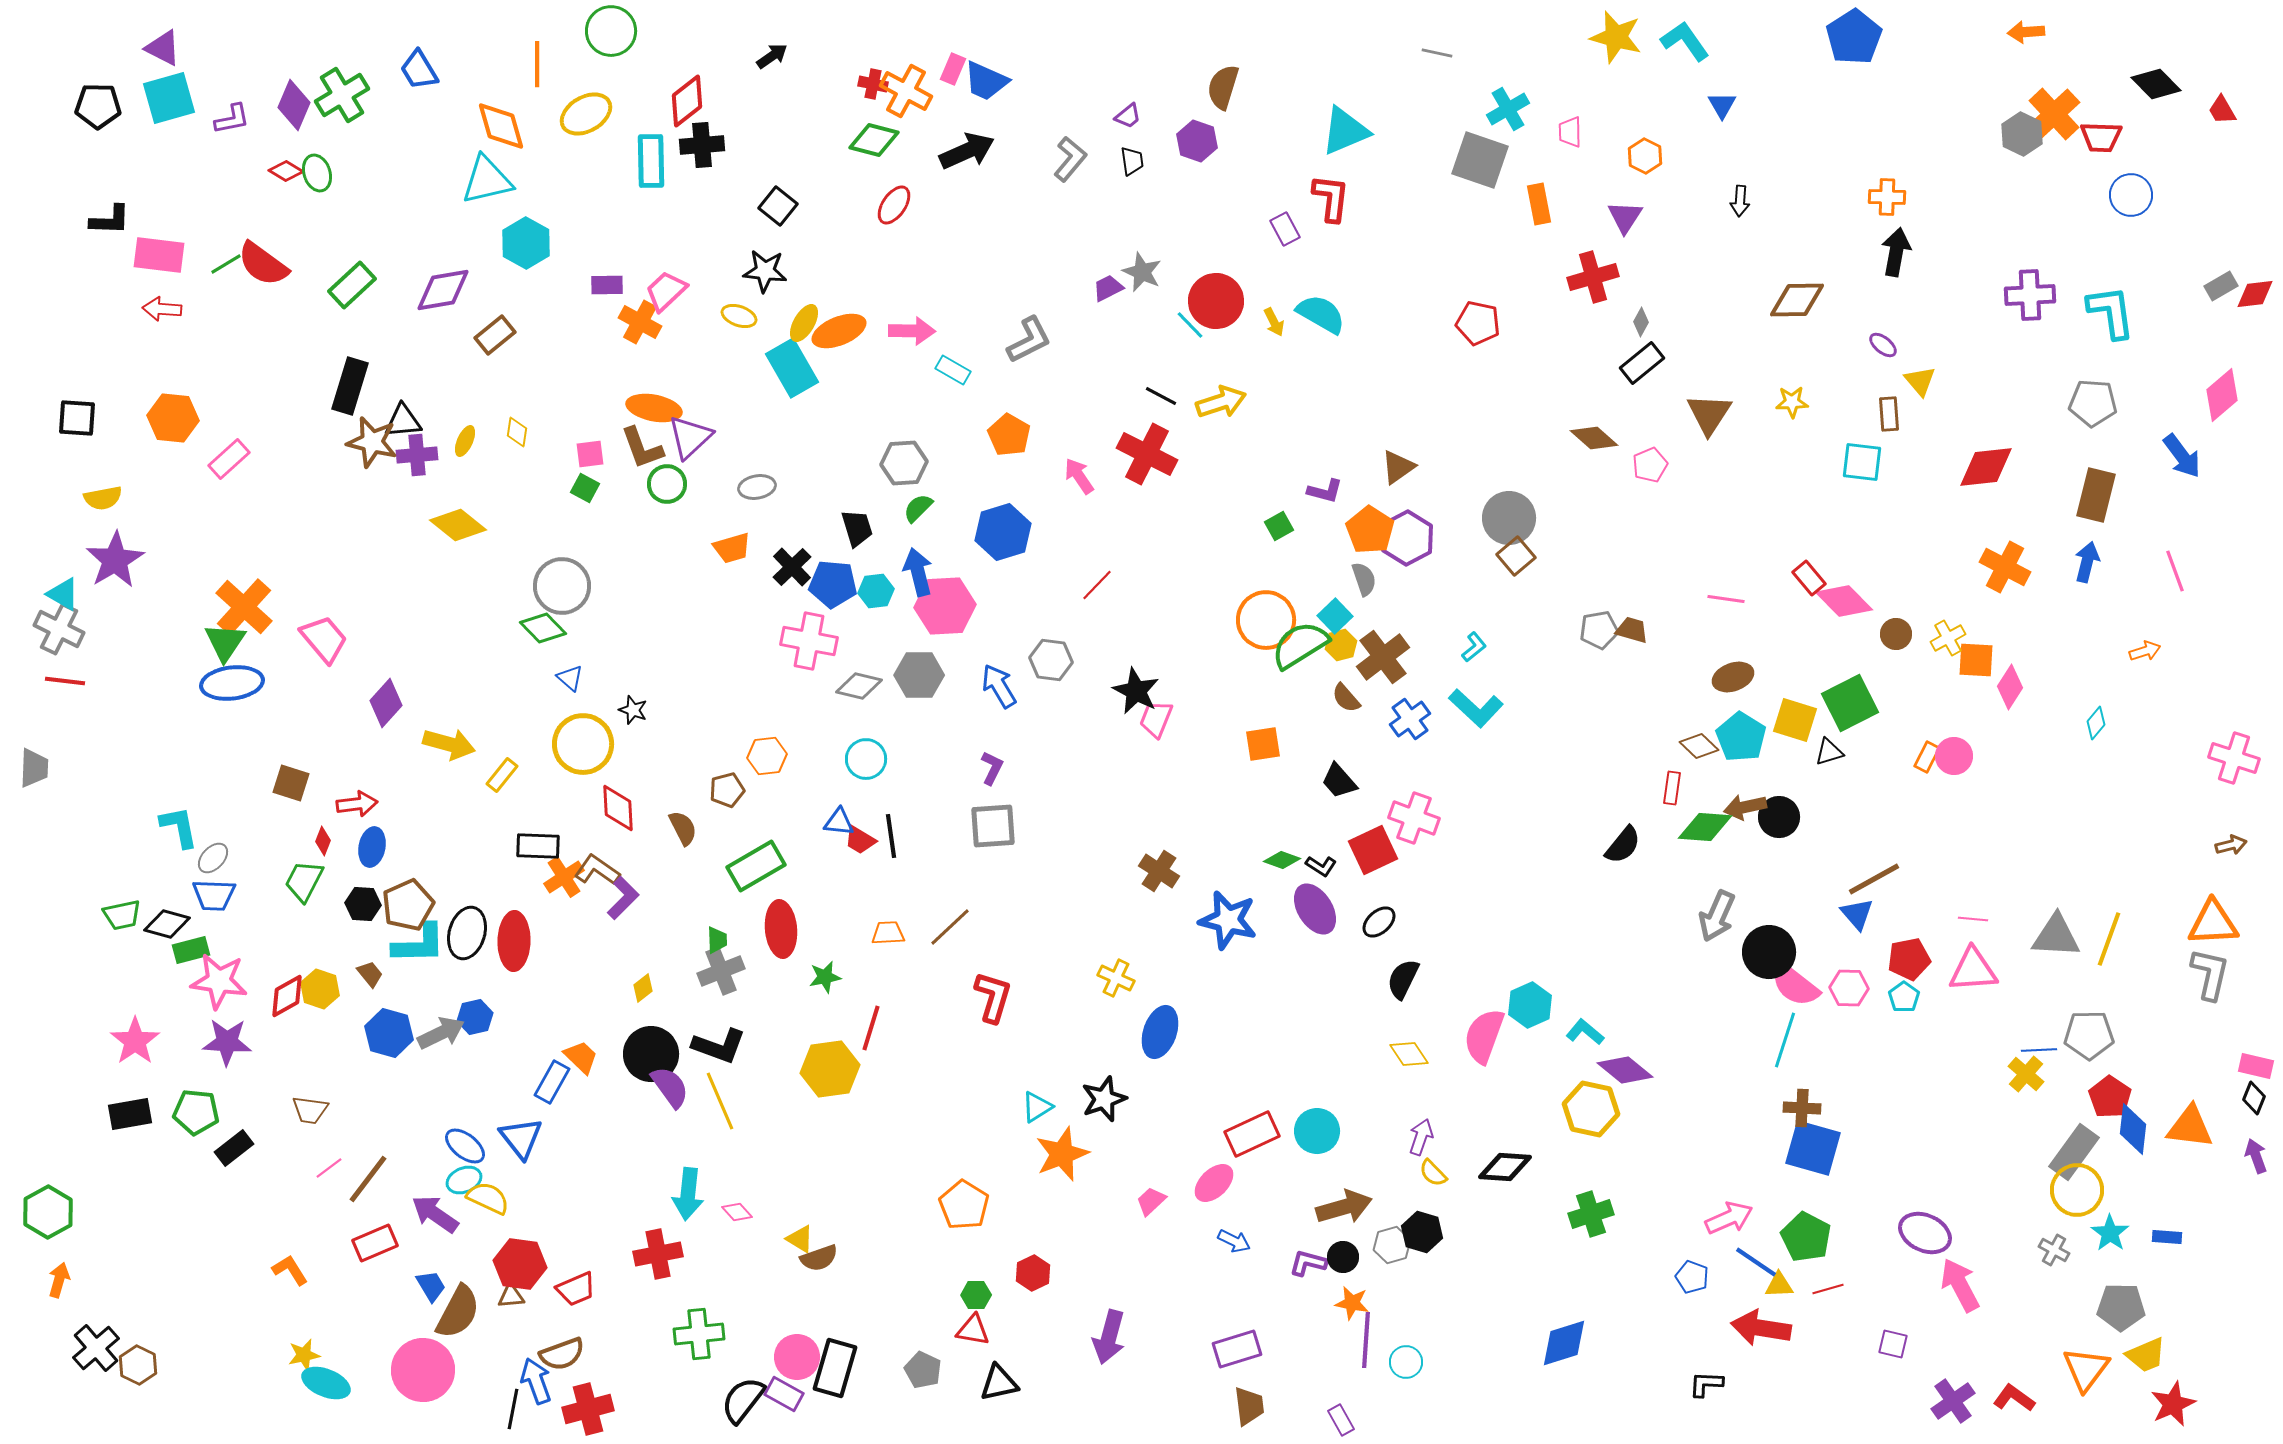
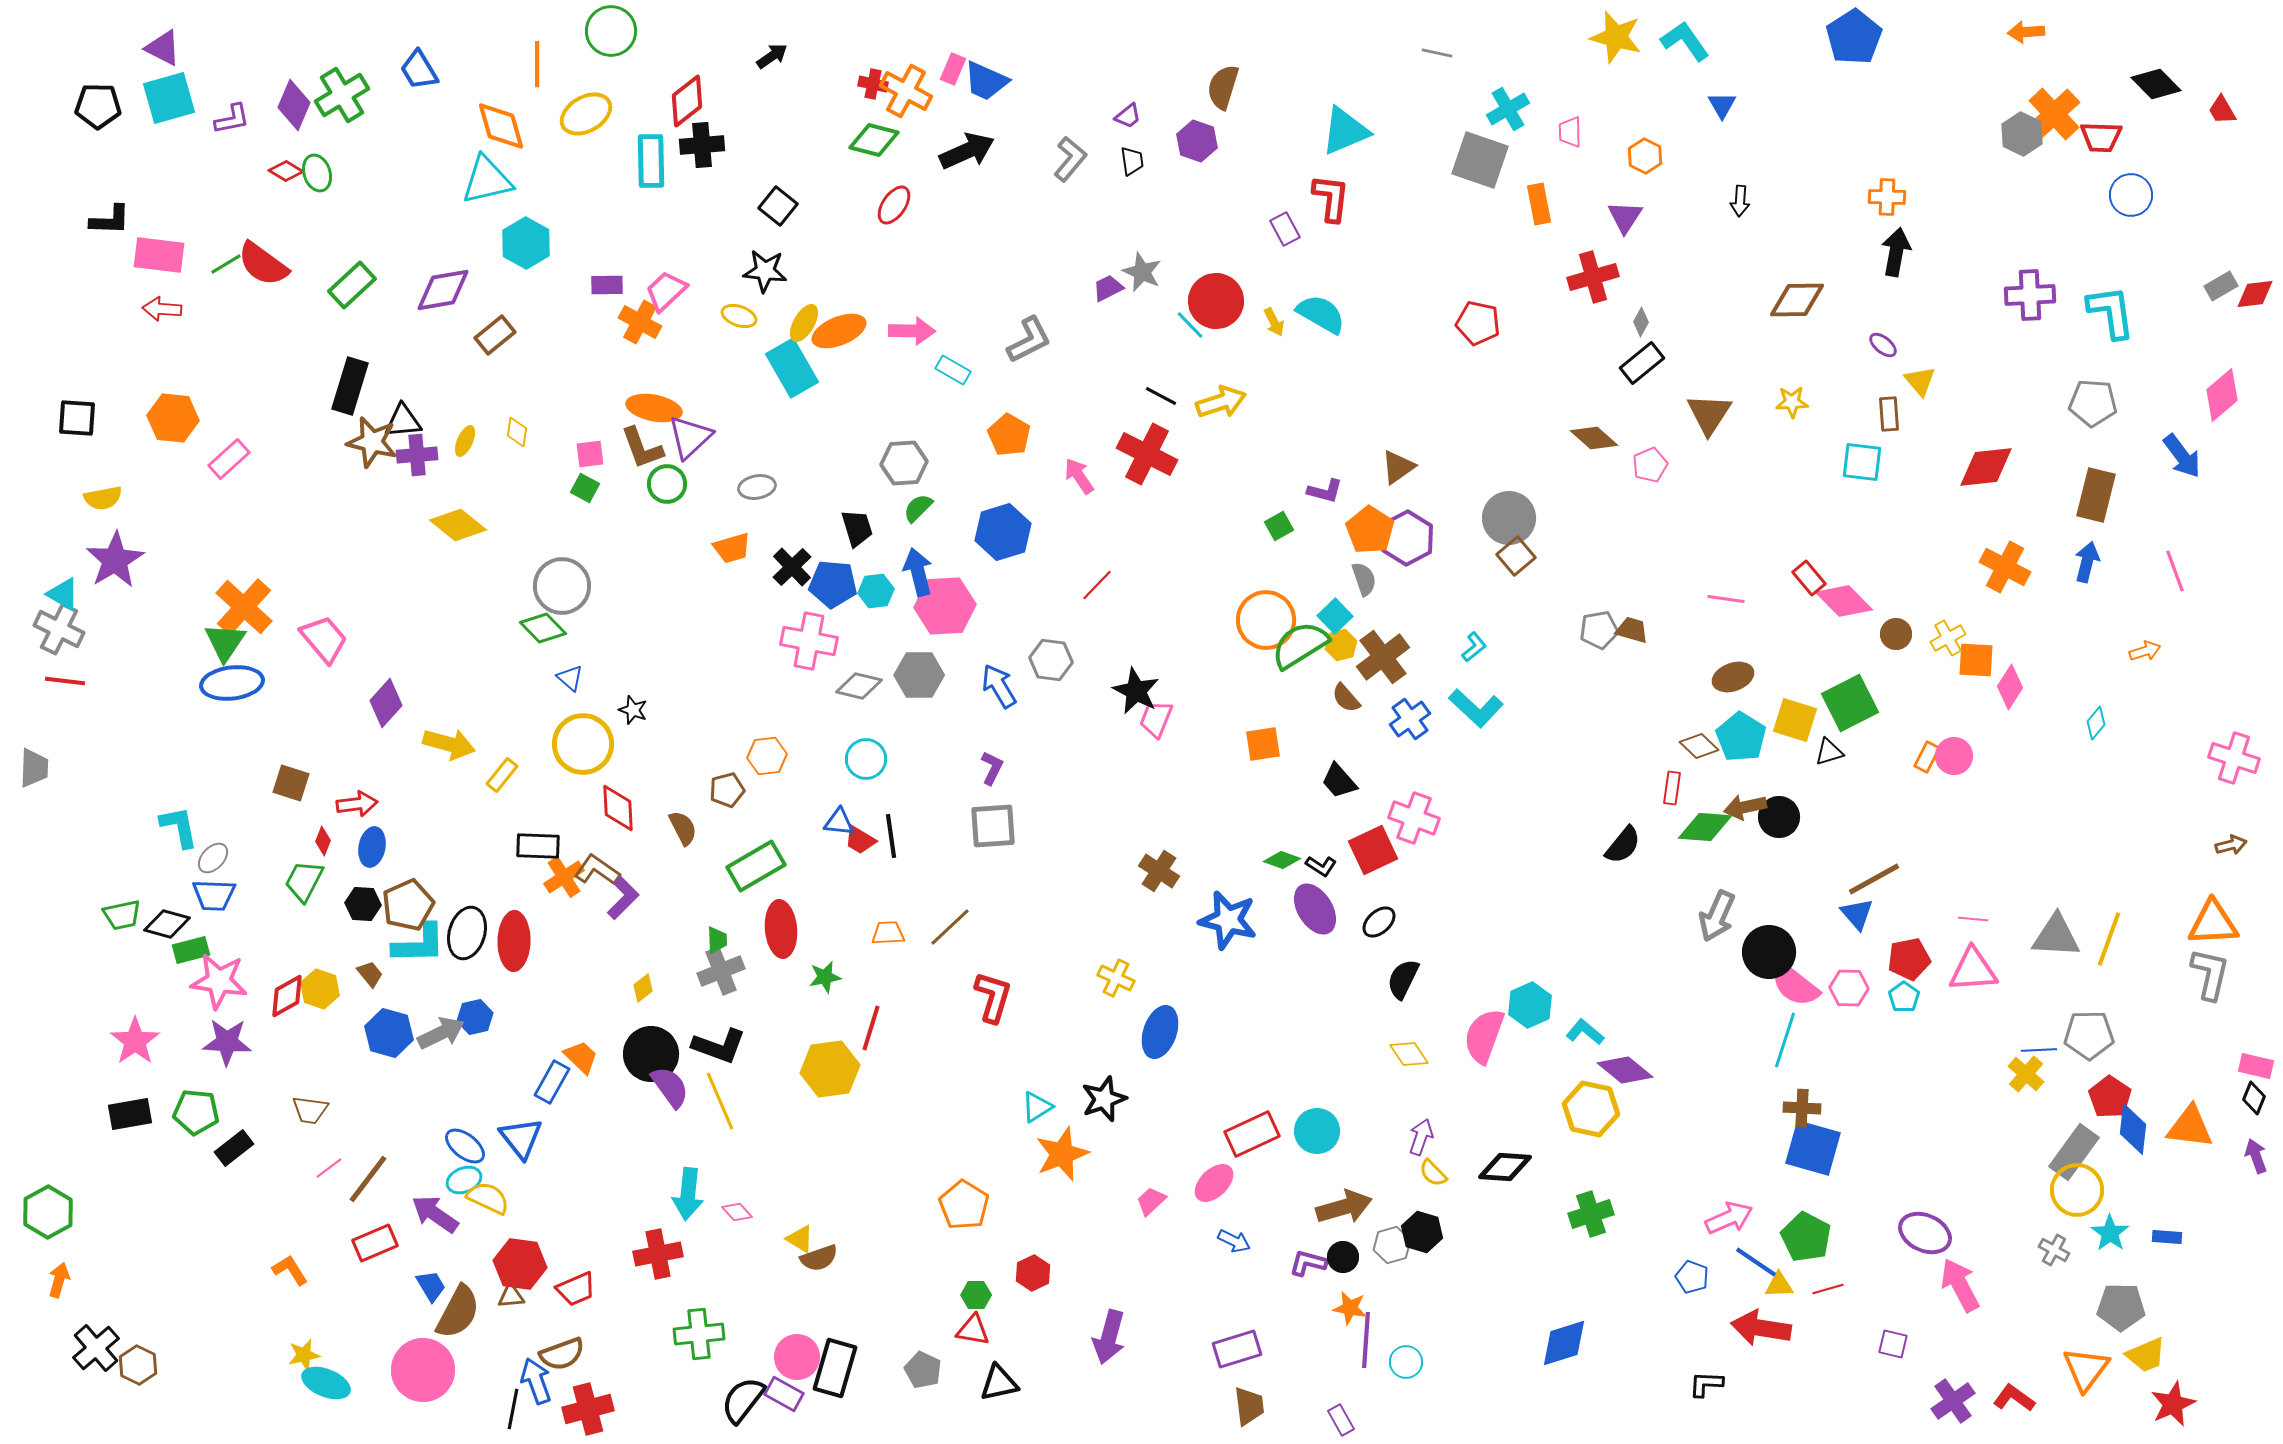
orange star at (1352, 1303): moved 2 px left, 5 px down
